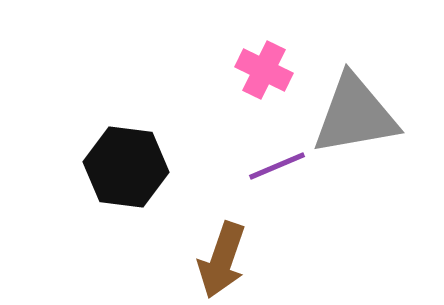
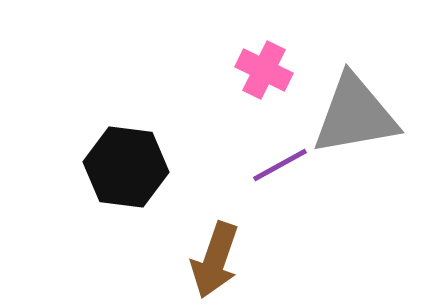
purple line: moved 3 px right, 1 px up; rotated 6 degrees counterclockwise
brown arrow: moved 7 px left
